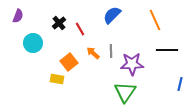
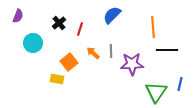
orange line: moved 2 px left, 7 px down; rotated 20 degrees clockwise
red line: rotated 48 degrees clockwise
green triangle: moved 31 px right
